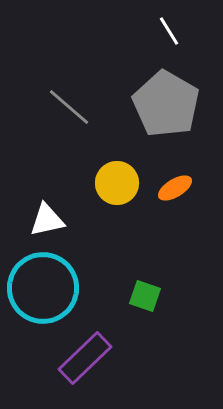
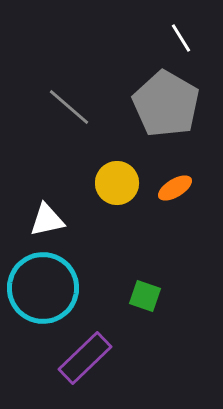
white line: moved 12 px right, 7 px down
